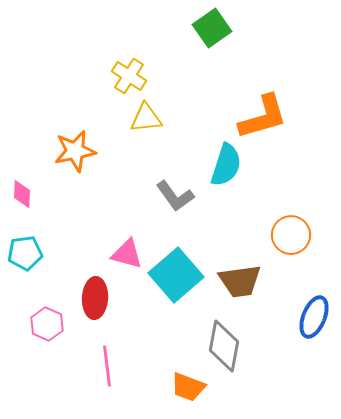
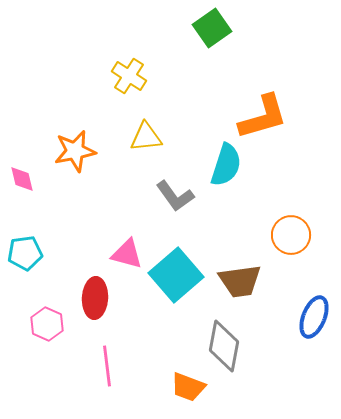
yellow triangle: moved 19 px down
pink diamond: moved 15 px up; rotated 16 degrees counterclockwise
